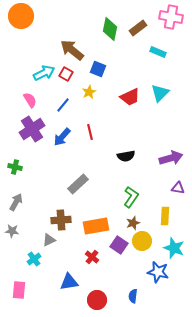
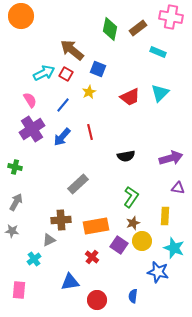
blue triangle: moved 1 px right
